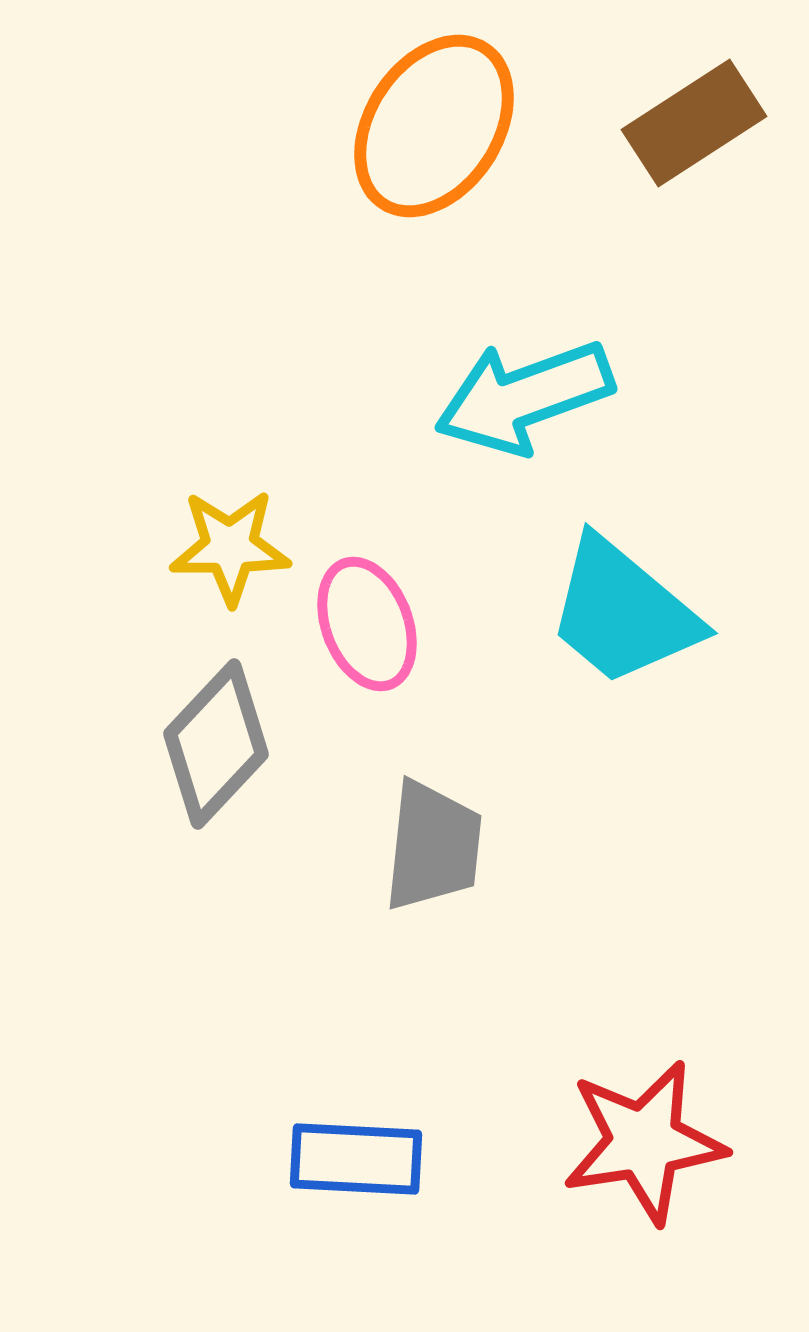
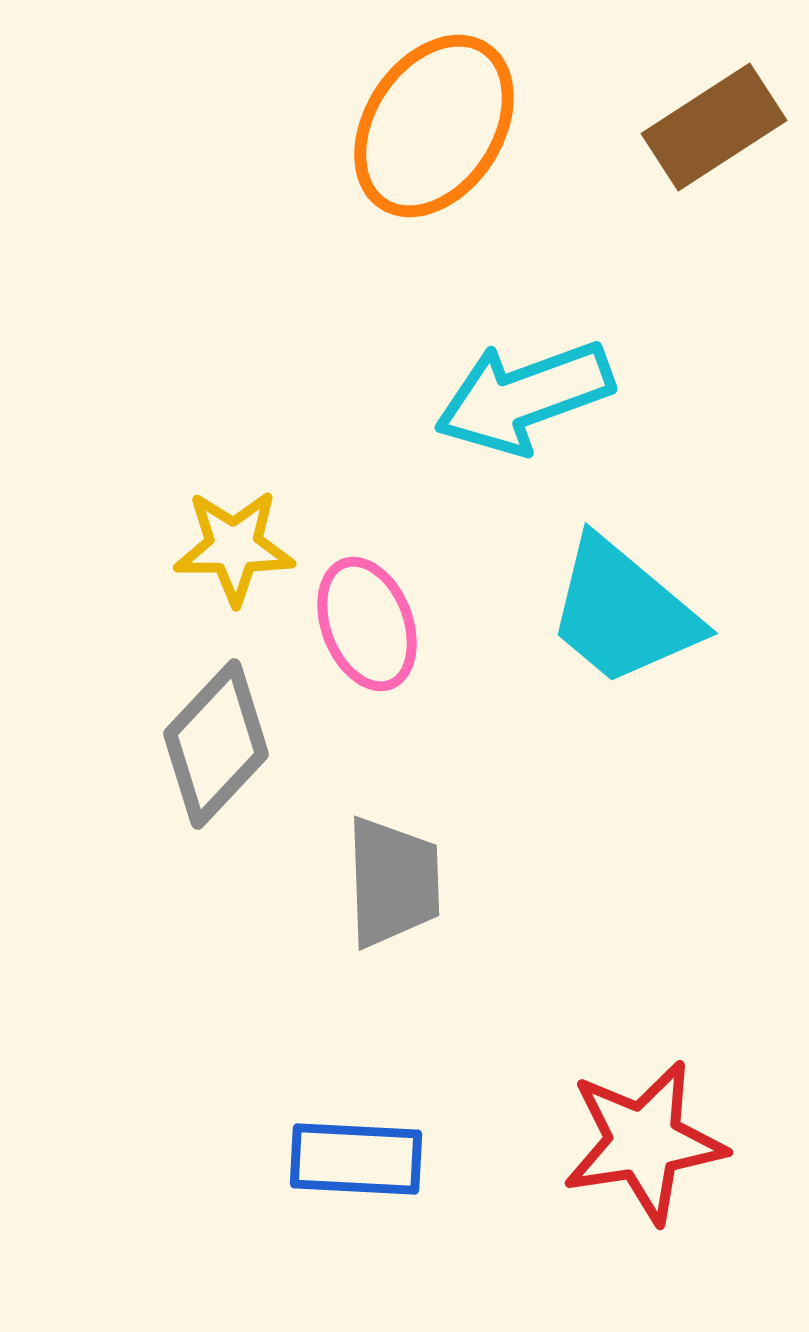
brown rectangle: moved 20 px right, 4 px down
yellow star: moved 4 px right
gray trapezoid: moved 40 px left, 36 px down; rotated 8 degrees counterclockwise
